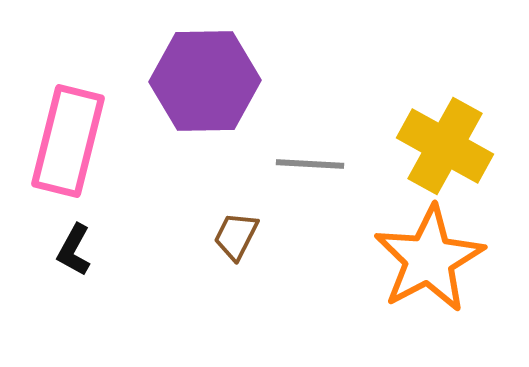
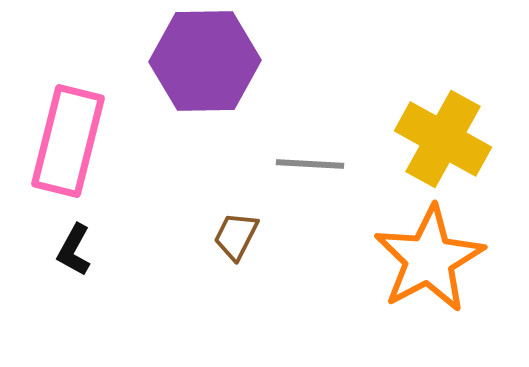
purple hexagon: moved 20 px up
yellow cross: moved 2 px left, 7 px up
